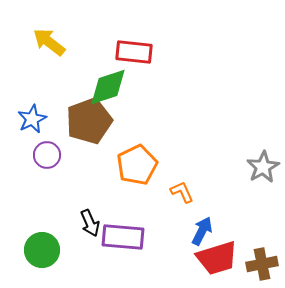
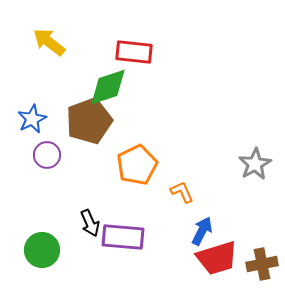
gray star: moved 8 px left, 3 px up
